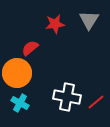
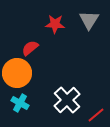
red star: rotated 12 degrees clockwise
white cross: moved 3 px down; rotated 36 degrees clockwise
red line: moved 13 px down
